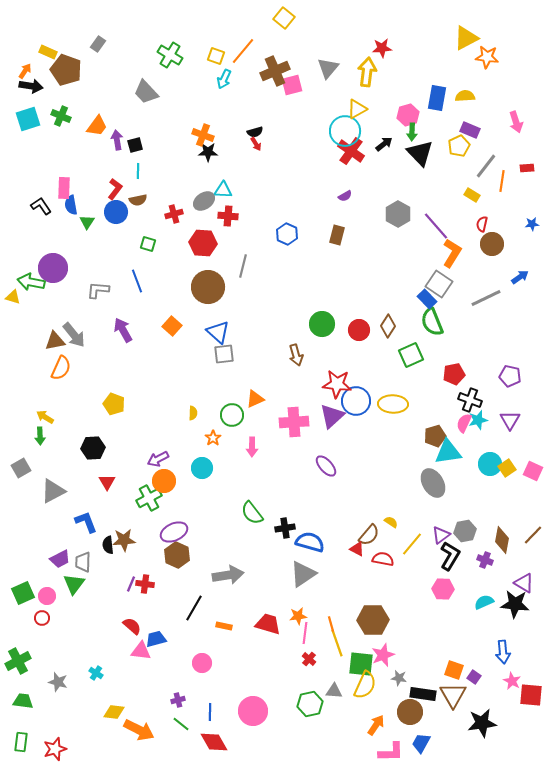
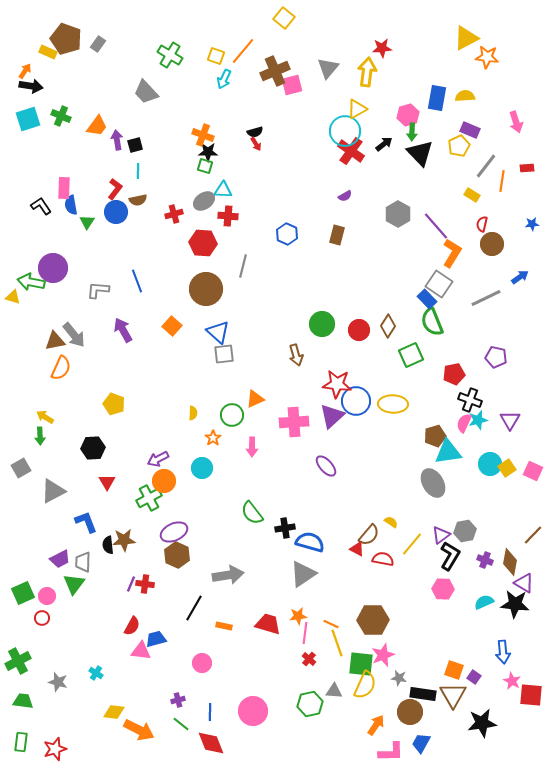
brown pentagon at (66, 70): moved 31 px up
green square at (148, 244): moved 57 px right, 78 px up
brown circle at (208, 287): moved 2 px left, 2 px down
purple pentagon at (510, 376): moved 14 px left, 19 px up
brown diamond at (502, 540): moved 8 px right, 22 px down
orange line at (331, 624): rotated 49 degrees counterclockwise
red semicircle at (132, 626): rotated 78 degrees clockwise
red diamond at (214, 742): moved 3 px left, 1 px down; rotated 8 degrees clockwise
